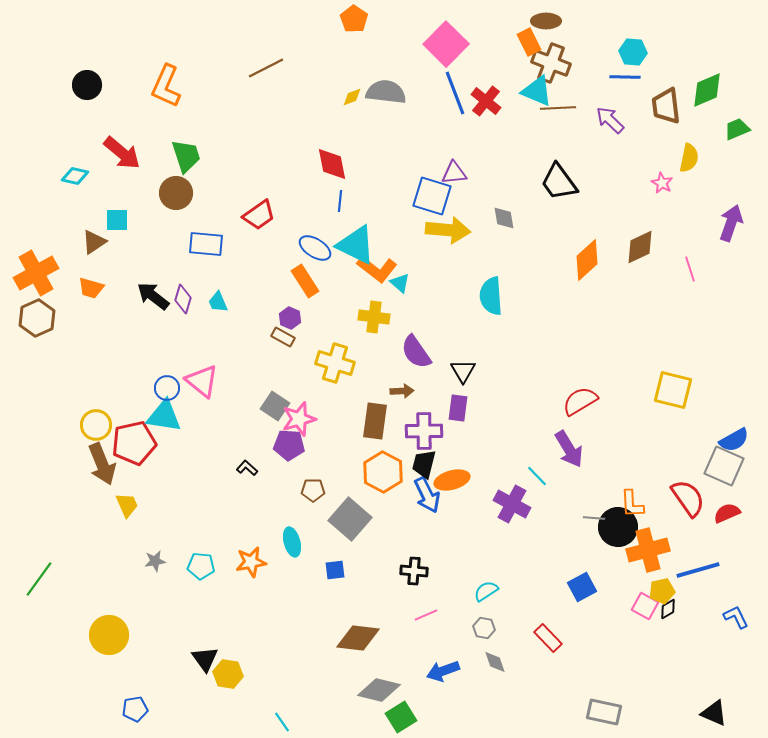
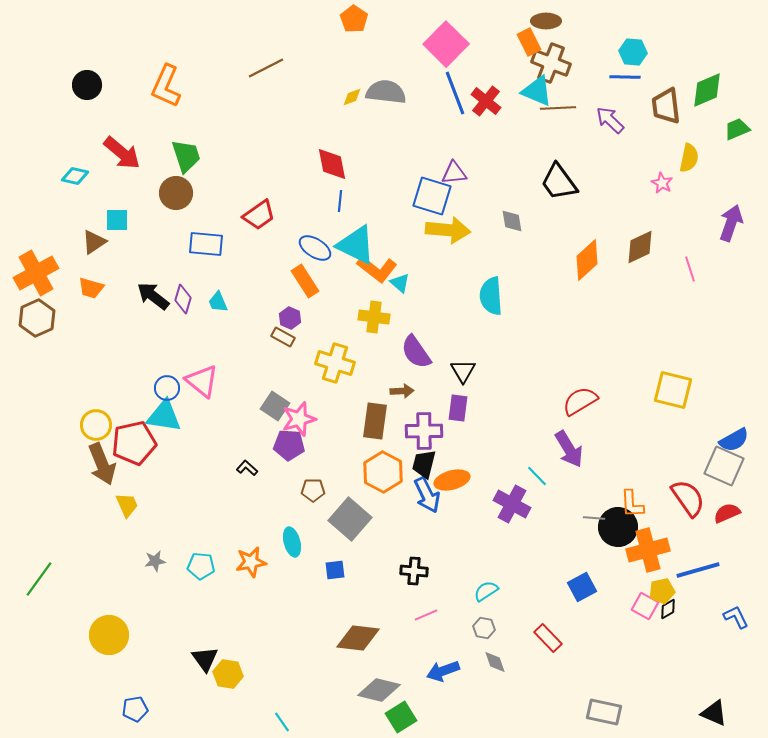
gray diamond at (504, 218): moved 8 px right, 3 px down
